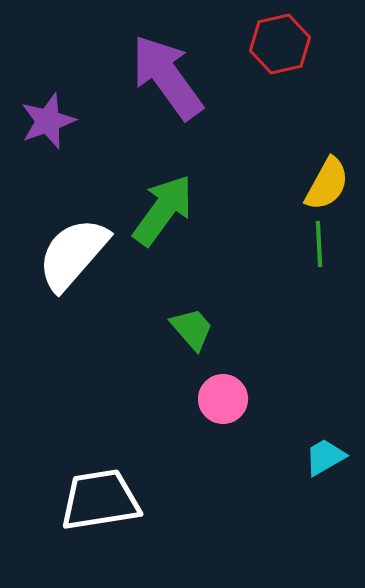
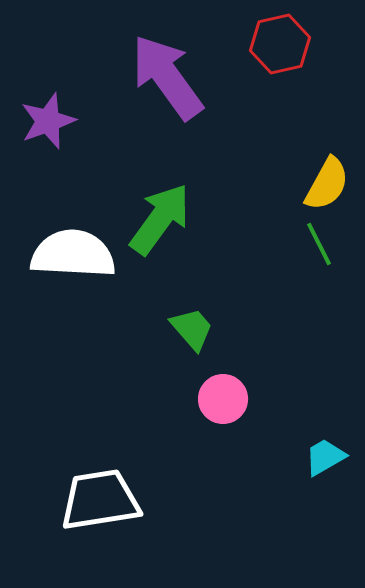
green arrow: moved 3 px left, 9 px down
green line: rotated 24 degrees counterclockwise
white semicircle: rotated 52 degrees clockwise
